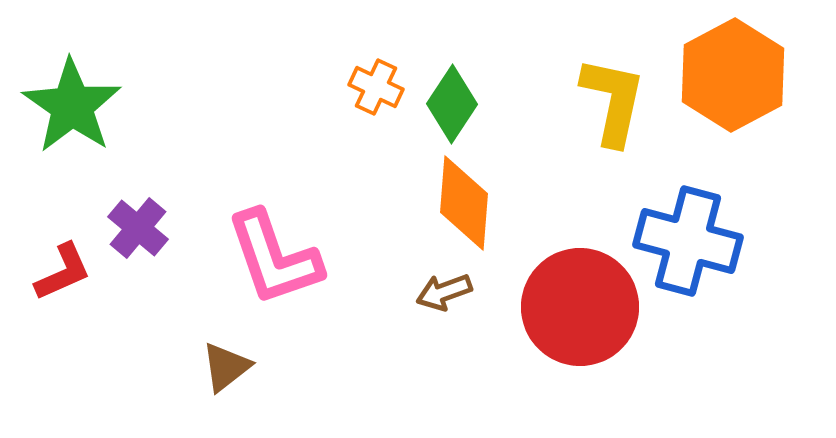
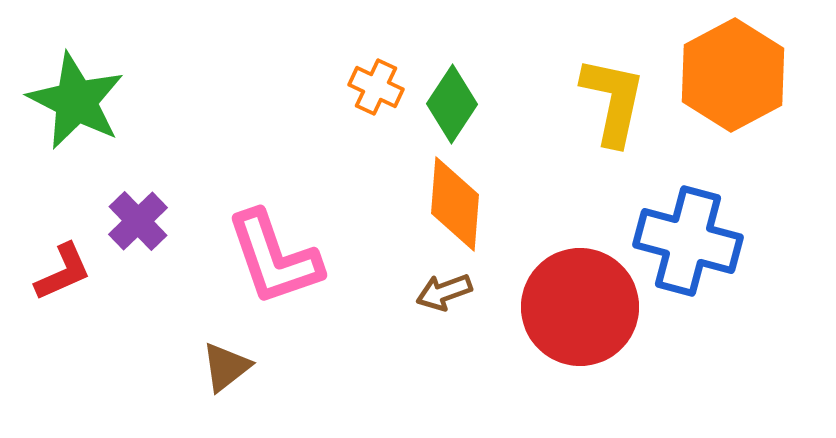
green star: moved 4 px right, 5 px up; rotated 8 degrees counterclockwise
orange diamond: moved 9 px left, 1 px down
purple cross: moved 7 px up; rotated 6 degrees clockwise
